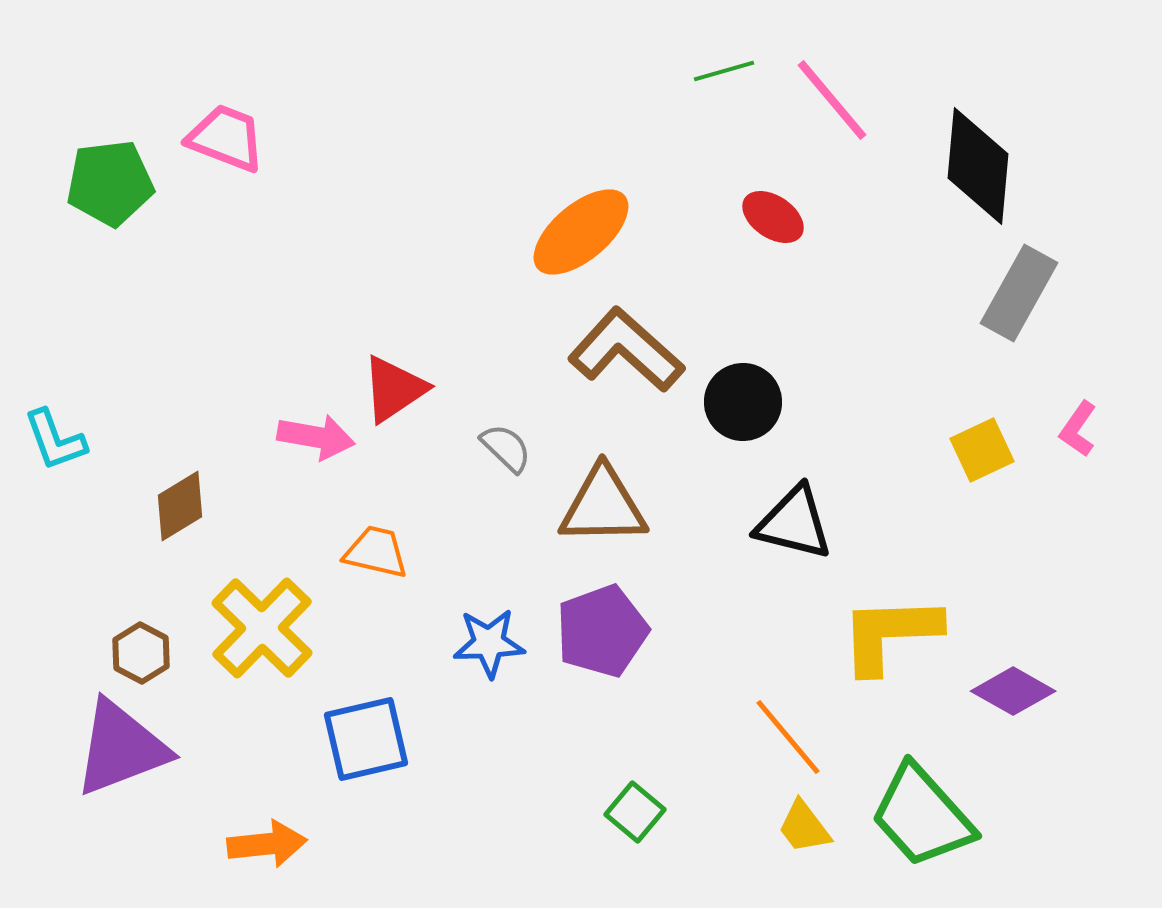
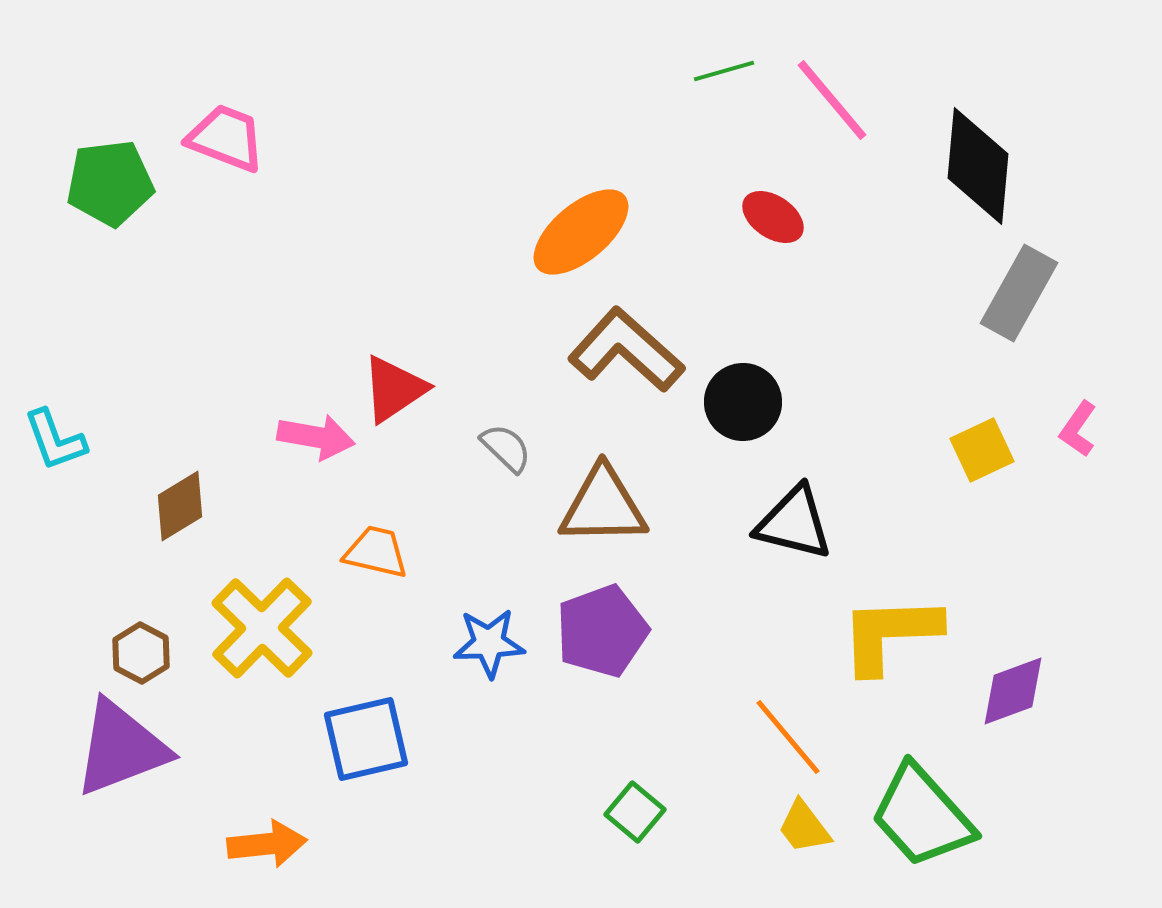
purple diamond: rotated 50 degrees counterclockwise
